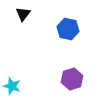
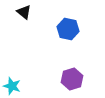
black triangle: moved 1 px right, 2 px up; rotated 28 degrees counterclockwise
